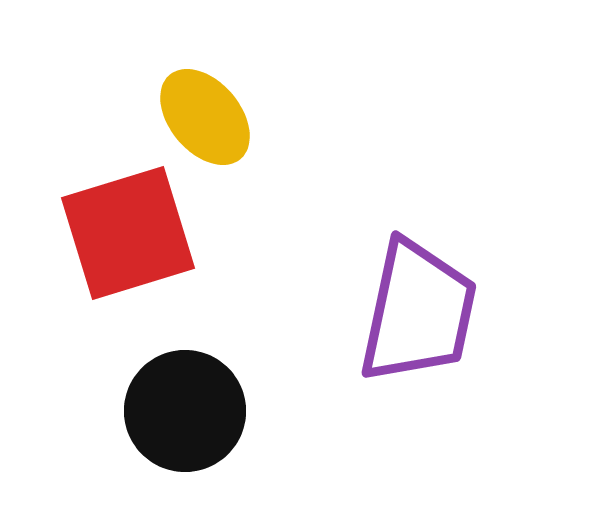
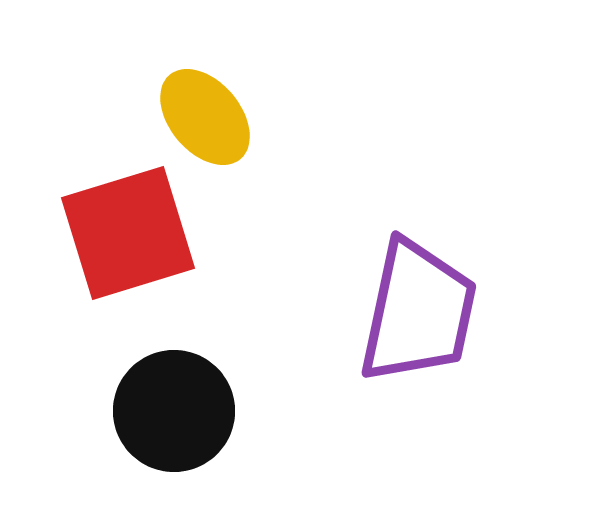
black circle: moved 11 px left
